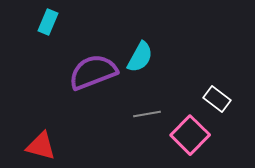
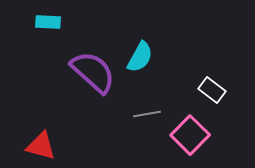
cyan rectangle: rotated 70 degrees clockwise
purple semicircle: rotated 63 degrees clockwise
white rectangle: moved 5 px left, 9 px up
